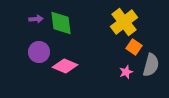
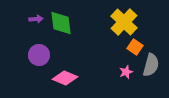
yellow cross: rotated 8 degrees counterclockwise
orange square: moved 1 px right
purple circle: moved 3 px down
pink diamond: moved 12 px down
